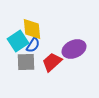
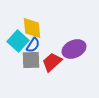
yellow diamond: moved 1 px up
cyan square: rotated 15 degrees counterclockwise
gray square: moved 5 px right, 2 px up
